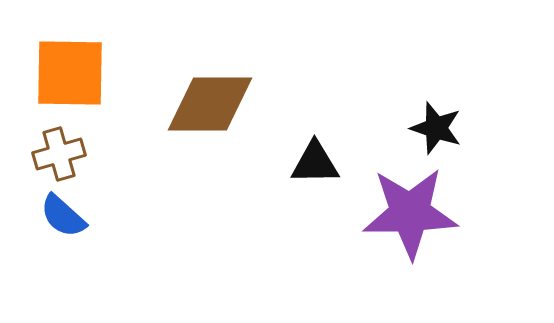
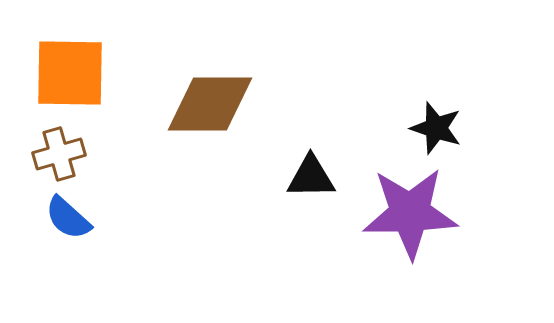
black triangle: moved 4 px left, 14 px down
blue semicircle: moved 5 px right, 2 px down
